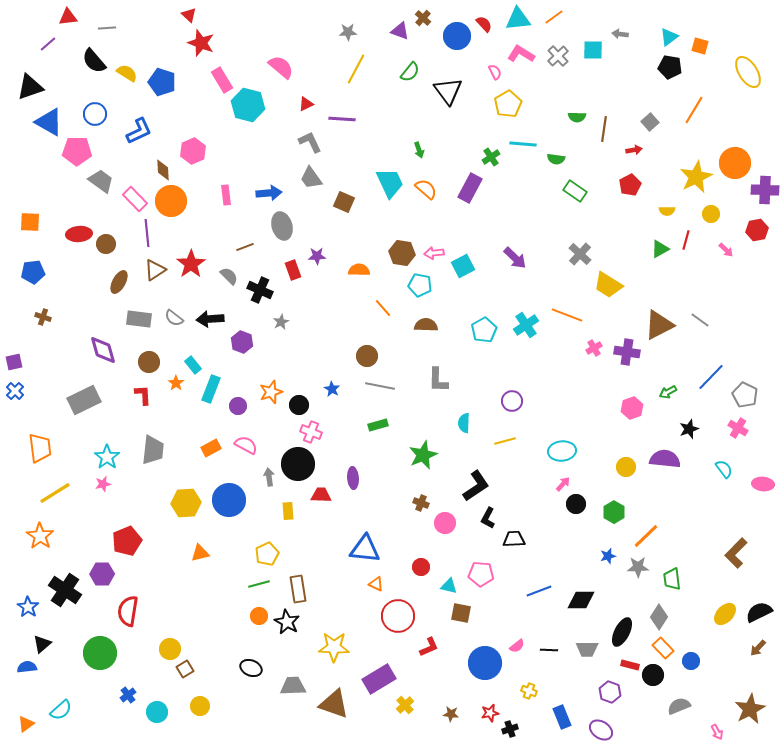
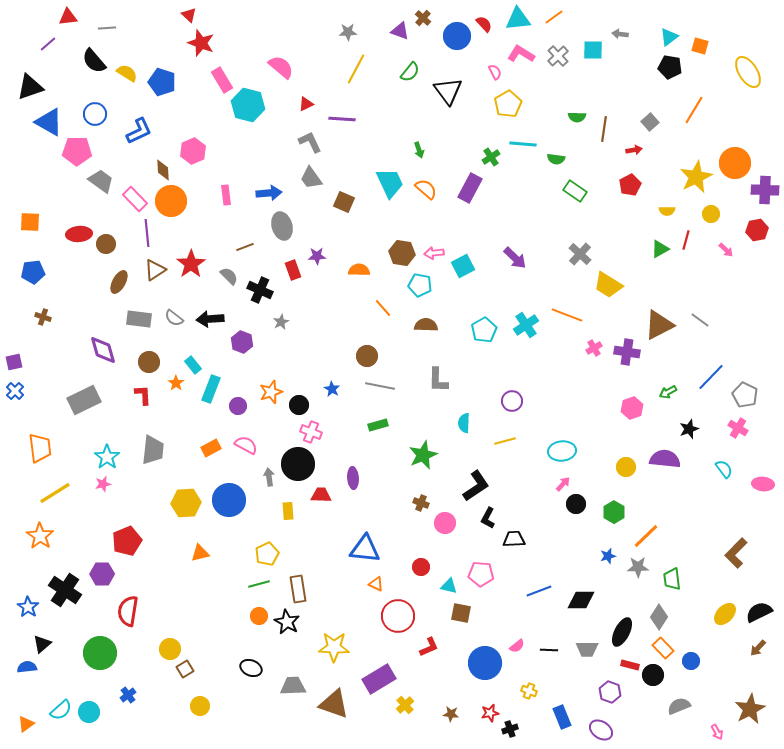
cyan circle at (157, 712): moved 68 px left
